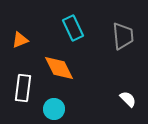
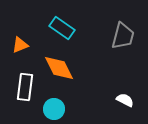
cyan rectangle: moved 11 px left; rotated 30 degrees counterclockwise
gray trapezoid: rotated 20 degrees clockwise
orange triangle: moved 5 px down
white rectangle: moved 2 px right, 1 px up
white semicircle: moved 3 px left, 1 px down; rotated 18 degrees counterclockwise
